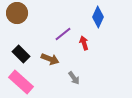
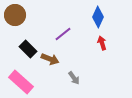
brown circle: moved 2 px left, 2 px down
red arrow: moved 18 px right
black rectangle: moved 7 px right, 5 px up
